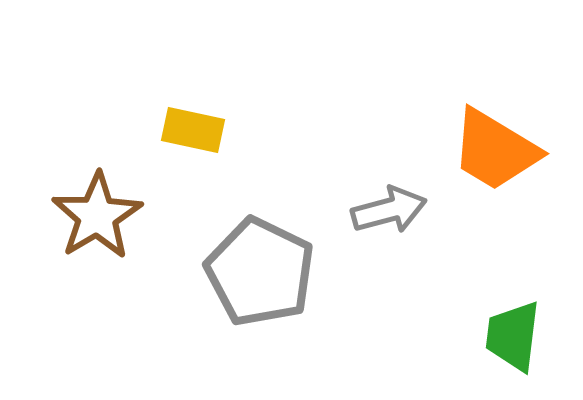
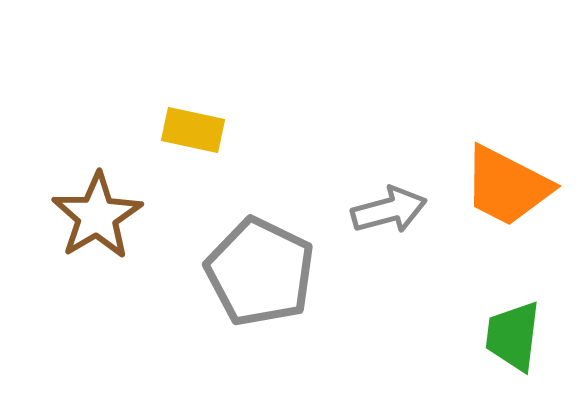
orange trapezoid: moved 12 px right, 36 px down; rotated 4 degrees counterclockwise
